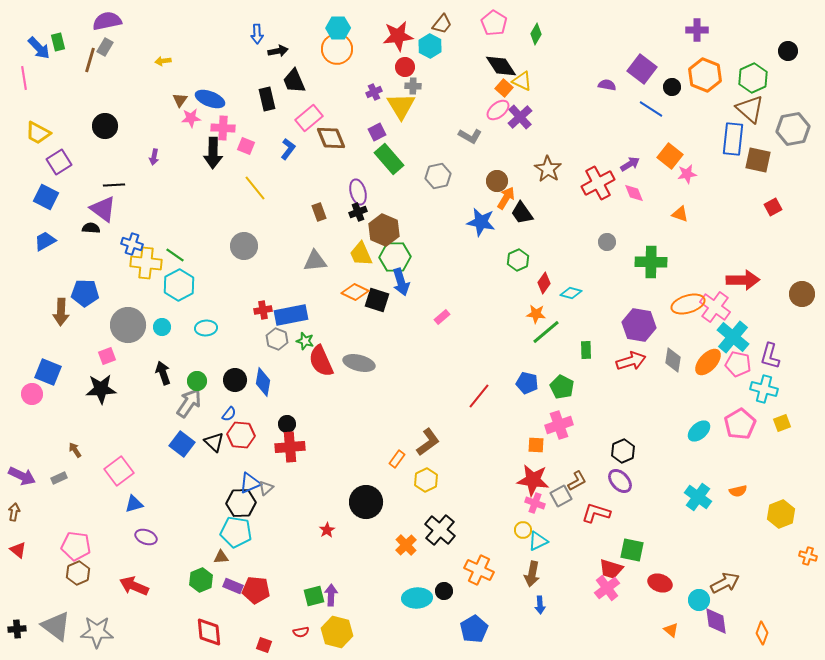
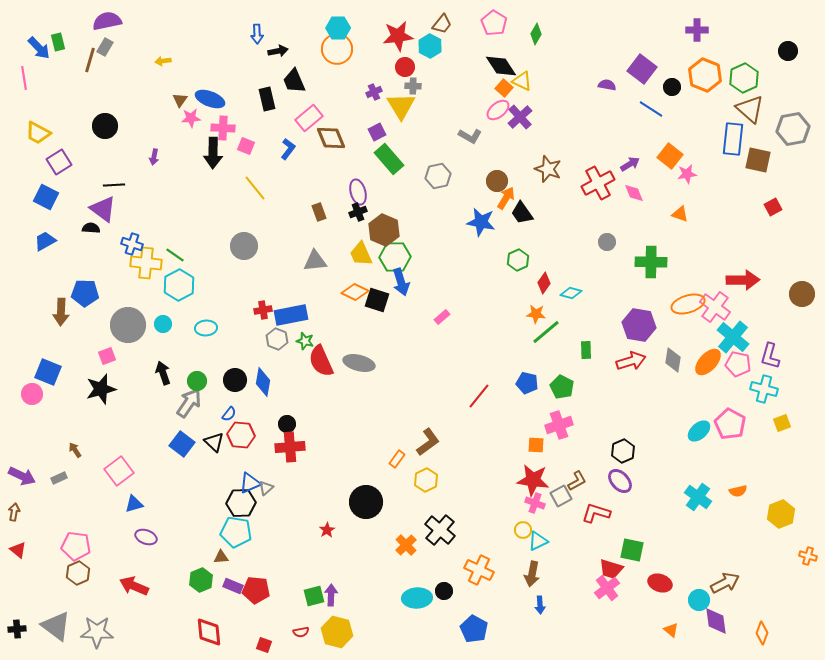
green hexagon at (753, 78): moved 9 px left
brown star at (548, 169): rotated 12 degrees counterclockwise
cyan circle at (162, 327): moved 1 px right, 3 px up
black star at (101, 389): rotated 12 degrees counterclockwise
pink pentagon at (740, 424): moved 10 px left; rotated 12 degrees counterclockwise
blue pentagon at (474, 629): rotated 12 degrees counterclockwise
